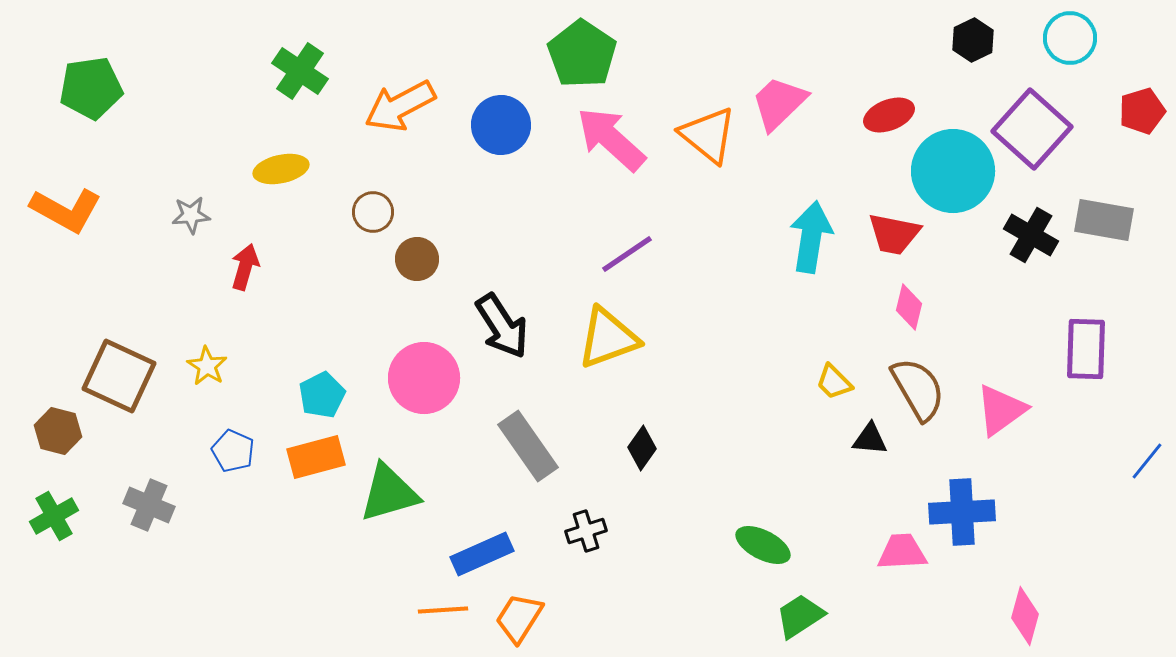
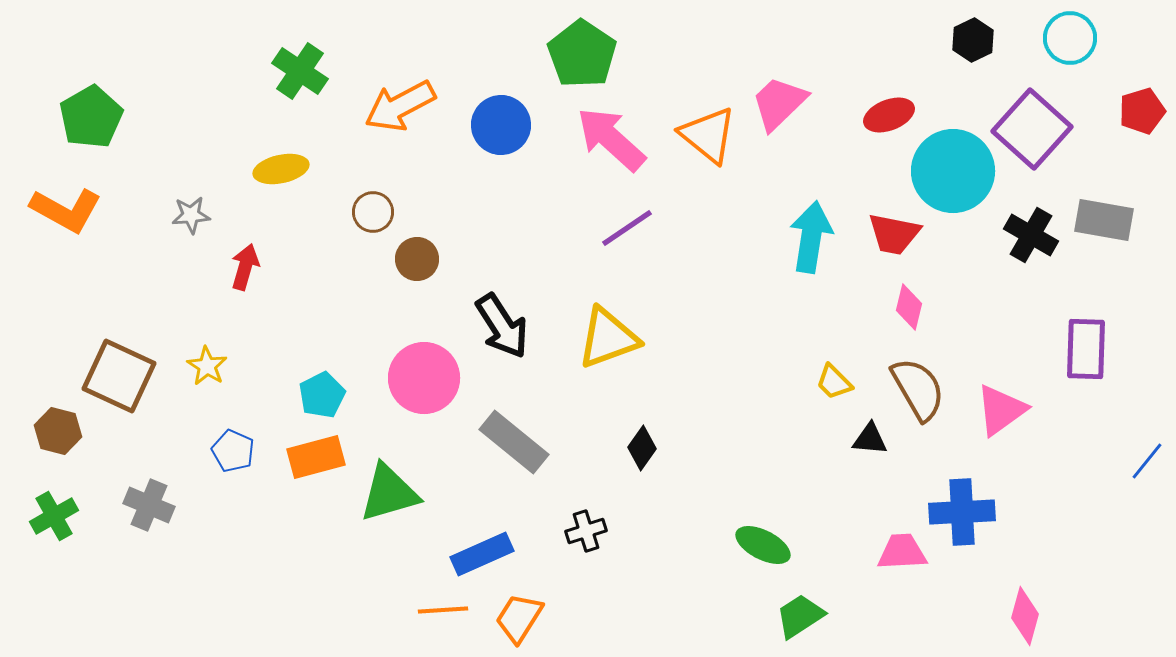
green pentagon at (91, 88): moved 29 px down; rotated 22 degrees counterclockwise
purple line at (627, 254): moved 26 px up
gray rectangle at (528, 446): moved 14 px left, 4 px up; rotated 16 degrees counterclockwise
